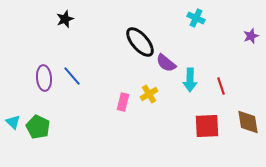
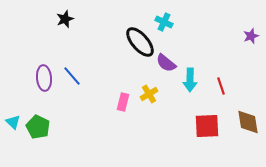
cyan cross: moved 32 px left, 4 px down
